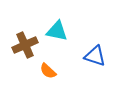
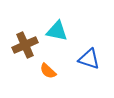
blue triangle: moved 6 px left, 3 px down
